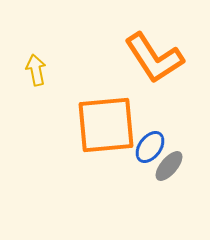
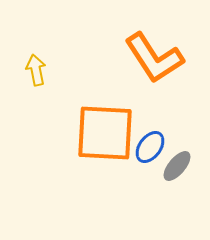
orange square: moved 1 px left, 8 px down; rotated 8 degrees clockwise
gray ellipse: moved 8 px right
